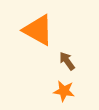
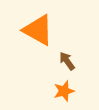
orange star: rotated 25 degrees counterclockwise
